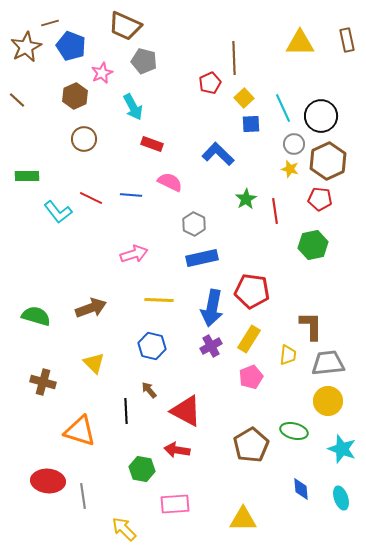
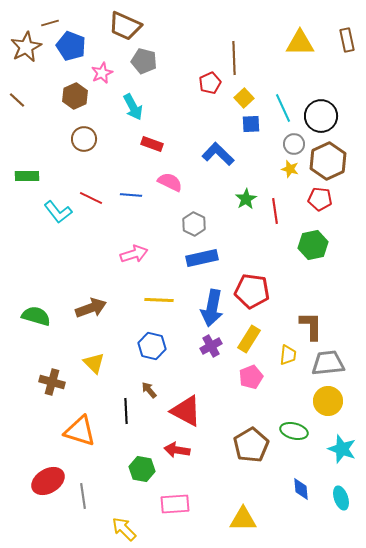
brown cross at (43, 382): moved 9 px right
red ellipse at (48, 481): rotated 36 degrees counterclockwise
